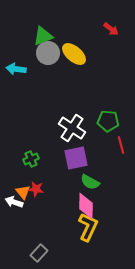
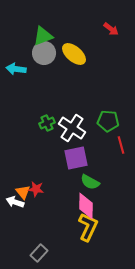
gray circle: moved 4 px left
green cross: moved 16 px right, 36 px up
white arrow: moved 1 px right
